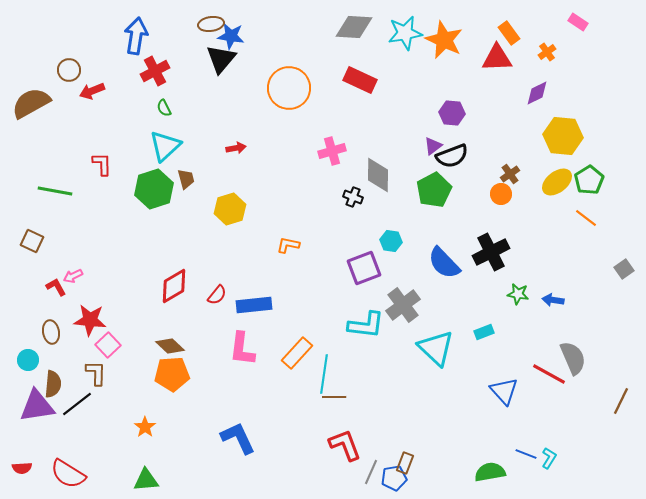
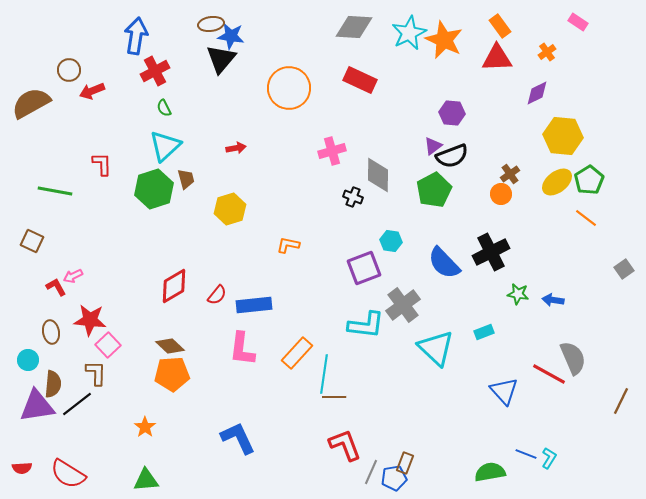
cyan star at (405, 33): moved 4 px right; rotated 16 degrees counterclockwise
orange rectangle at (509, 33): moved 9 px left, 7 px up
